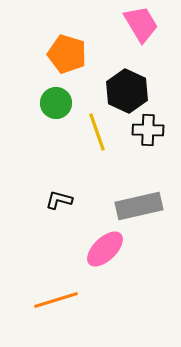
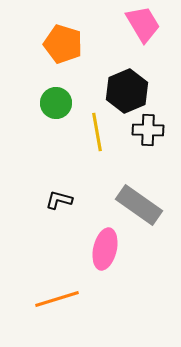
pink trapezoid: moved 2 px right
orange pentagon: moved 4 px left, 10 px up
black hexagon: rotated 12 degrees clockwise
yellow line: rotated 9 degrees clockwise
gray rectangle: moved 1 px up; rotated 48 degrees clockwise
pink ellipse: rotated 33 degrees counterclockwise
orange line: moved 1 px right, 1 px up
